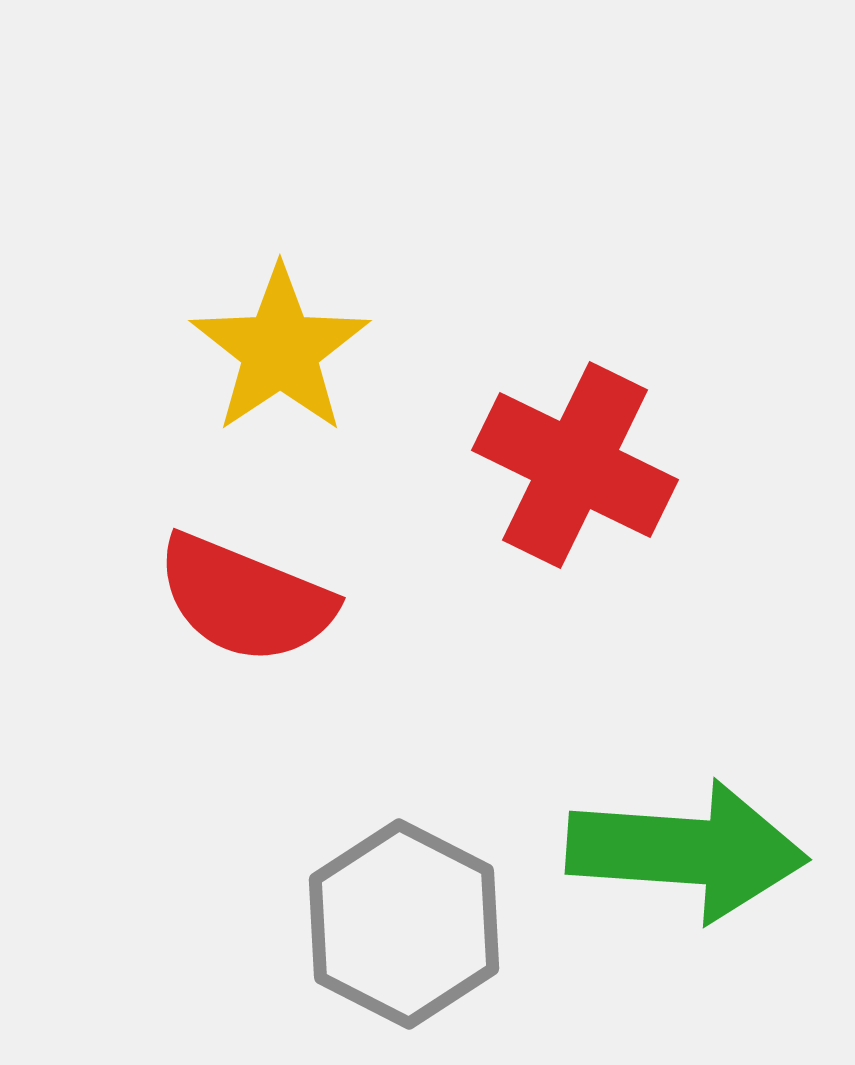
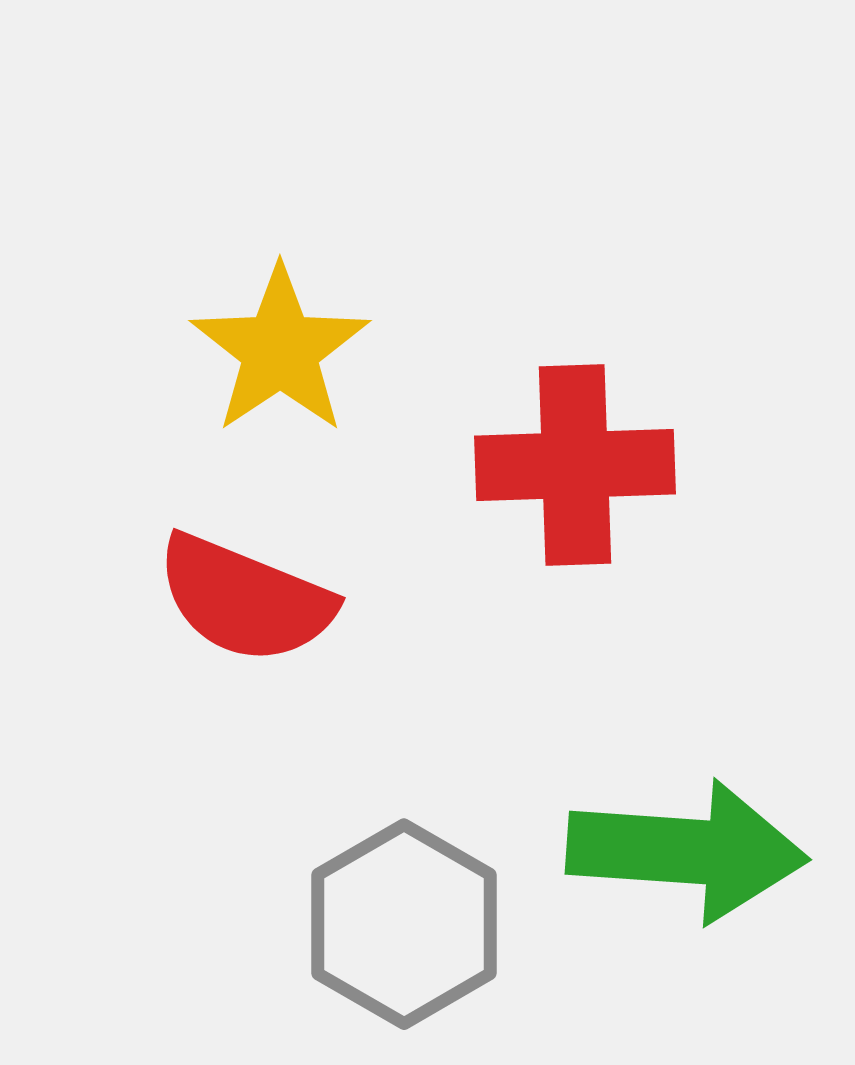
red cross: rotated 28 degrees counterclockwise
gray hexagon: rotated 3 degrees clockwise
